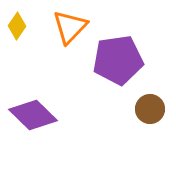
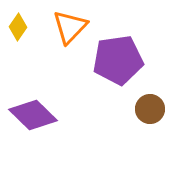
yellow diamond: moved 1 px right, 1 px down
